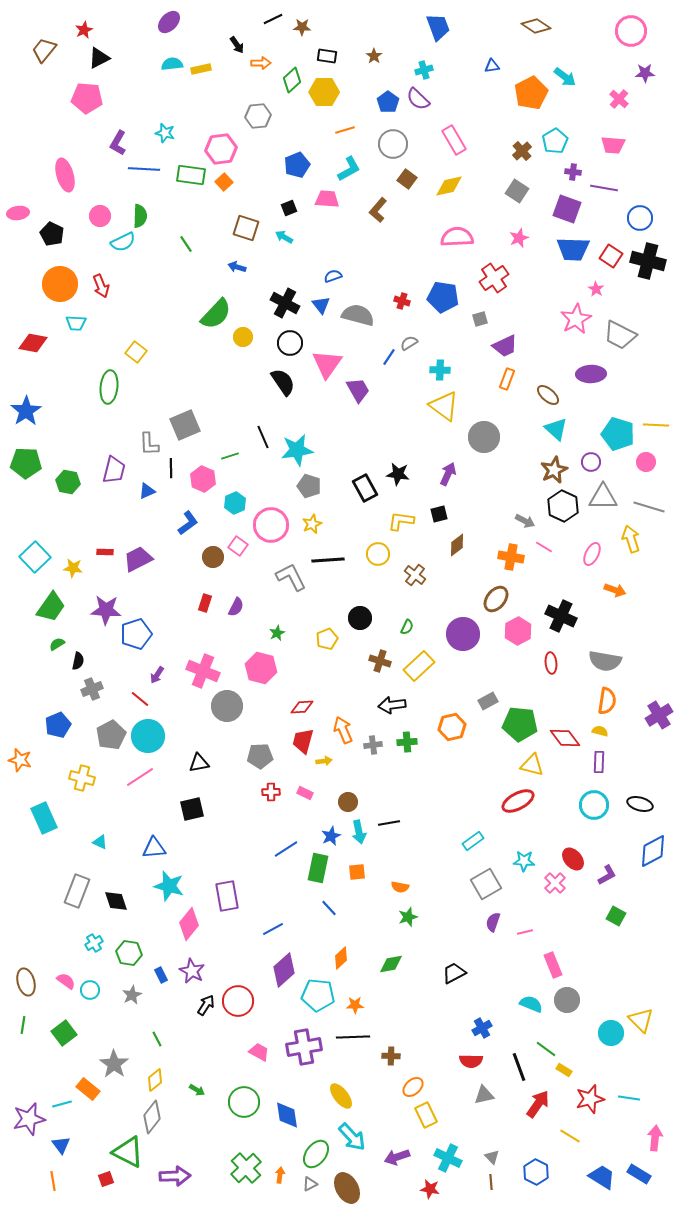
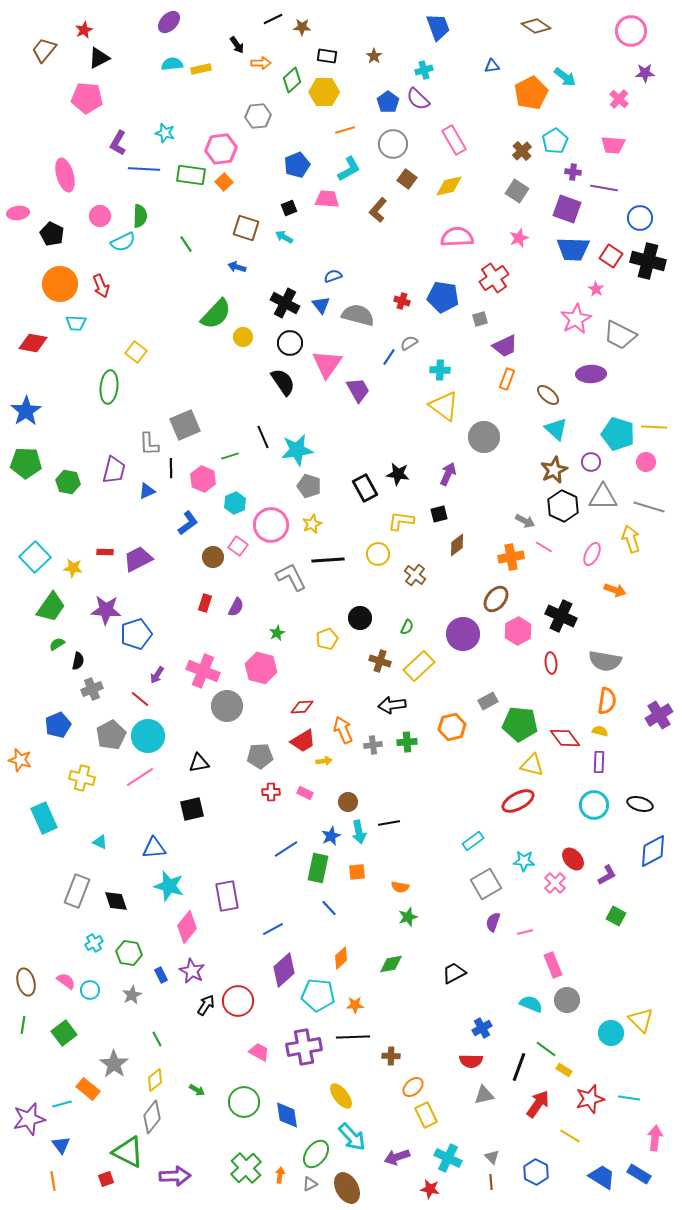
yellow line at (656, 425): moved 2 px left, 2 px down
orange cross at (511, 557): rotated 20 degrees counterclockwise
red trapezoid at (303, 741): rotated 136 degrees counterclockwise
pink diamond at (189, 924): moved 2 px left, 3 px down
black line at (519, 1067): rotated 40 degrees clockwise
